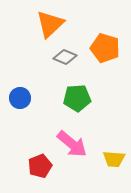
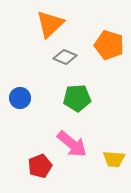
orange pentagon: moved 4 px right, 3 px up
